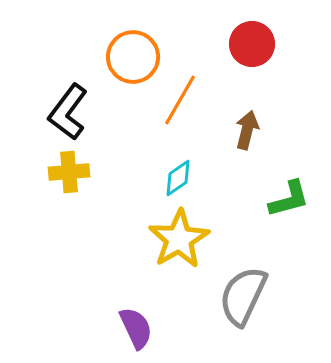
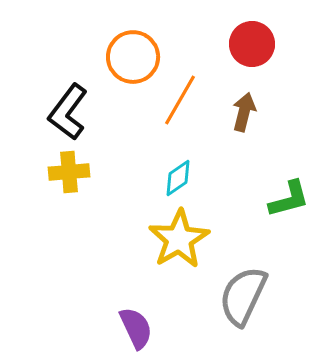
brown arrow: moved 3 px left, 18 px up
